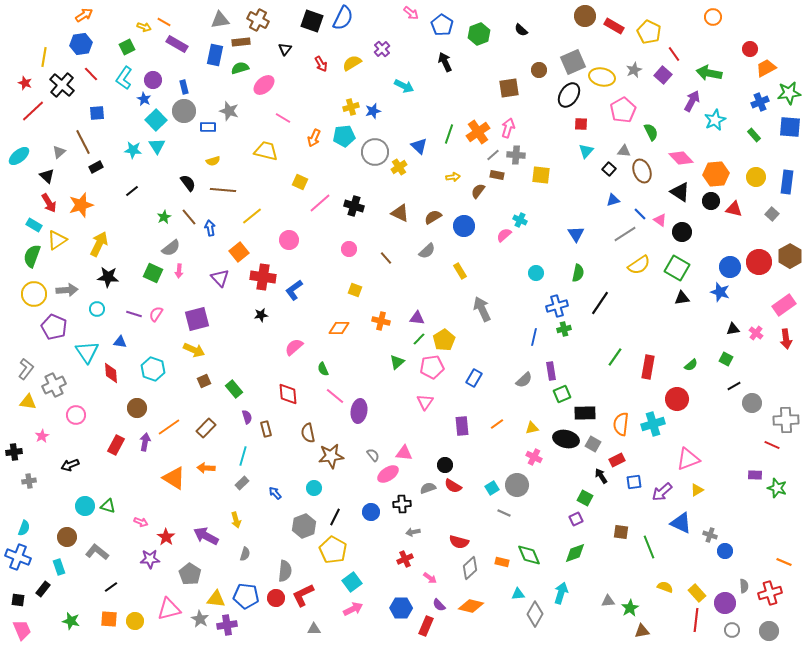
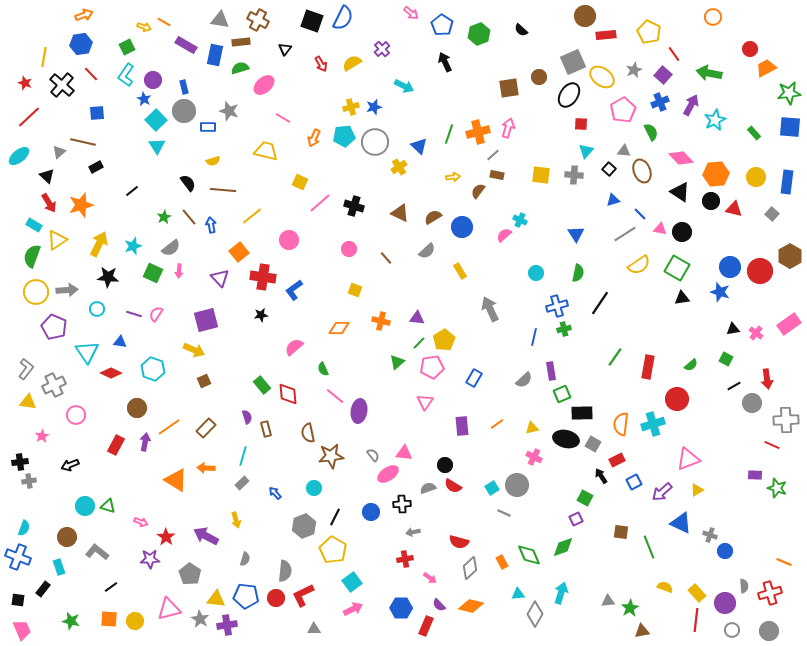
orange arrow at (84, 15): rotated 12 degrees clockwise
gray triangle at (220, 20): rotated 18 degrees clockwise
red rectangle at (614, 26): moved 8 px left, 9 px down; rotated 36 degrees counterclockwise
purple rectangle at (177, 44): moved 9 px right, 1 px down
brown circle at (539, 70): moved 7 px down
yellow ellipse at (602, 77): rotated 25 degrees clockwise
cyan L-shape at (124, 78): moved 2 px right, 3 px up
purple arrow at (692, 101): moved 1 px left, 4 px down
blue cross at (760, 102): moved 100 px left
red line at (33, 111): moved 4 px left, 6 px down
blue star at (373, 111): moved 1 px right, 4 px up
orange cross at (478, 132): rotated 20 degrees clockwise
green rectangle at (754, 135): moved 2 px up
brown line at (83, 142): rotated 50 degrees counterclockwise
cyan star at (133, 150): moved 96 px down; rotated 24 degrees counterclockwise
gray circle at (375, 152): moved 10 px up
gray cross at (516, 155): moved 58 px right, 20 px down
pink triangle at (660, 220): moved 9 px down; rotated 24 degrees counterclockwise
blue circle at (464, 226): moved 2 px left, 1 px down
blue arrow at (210, 228): moved 1 px right, 3 px up
red circle at (759, 262): moved 1 px right, 9 px down
yellow circle at (34, 294): moved 2 px right, 2 px up
pink rectangle at (784, 305): moved 5 px right, 19 px down
gray arrow at (482, 309): moved 8 px right
purple square at (197, 319): moved 9 px right, 1 px down
green line at (419, 339): moved 4 px down
red arrow at (786, 339): moved 19 px left, 40 px down
red diamond at (111, 373): rotated 60 degrees counterclockwise
green rectangle at (234, 389): moved 28 px right, 4 px up
black rectangle at (585, 413): moved 3 px left
black cross at (14, 452): moved 6 px right, 10 px down
orange triangle at (174, 478): moved 2 px right, 2 px down
blue square at (634, 482): rotated 21 degrees counterclockwise
green diamond at (575, 553): moved 12 px left, 6 px up
gray semicircle at (245, 554): moved 5 px down
red cross at (405, 559): rotated 14 degrees clockwise
orange rectangle at (502, 562): rotated 48 degrees clockwise
